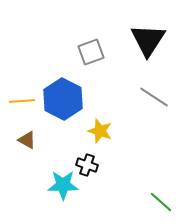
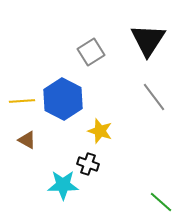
gray square: rotated 12 degrees counterclockwise
gray line: rotated 20 degrees clockwise
black cross: moved 1 px right, 1 px up
